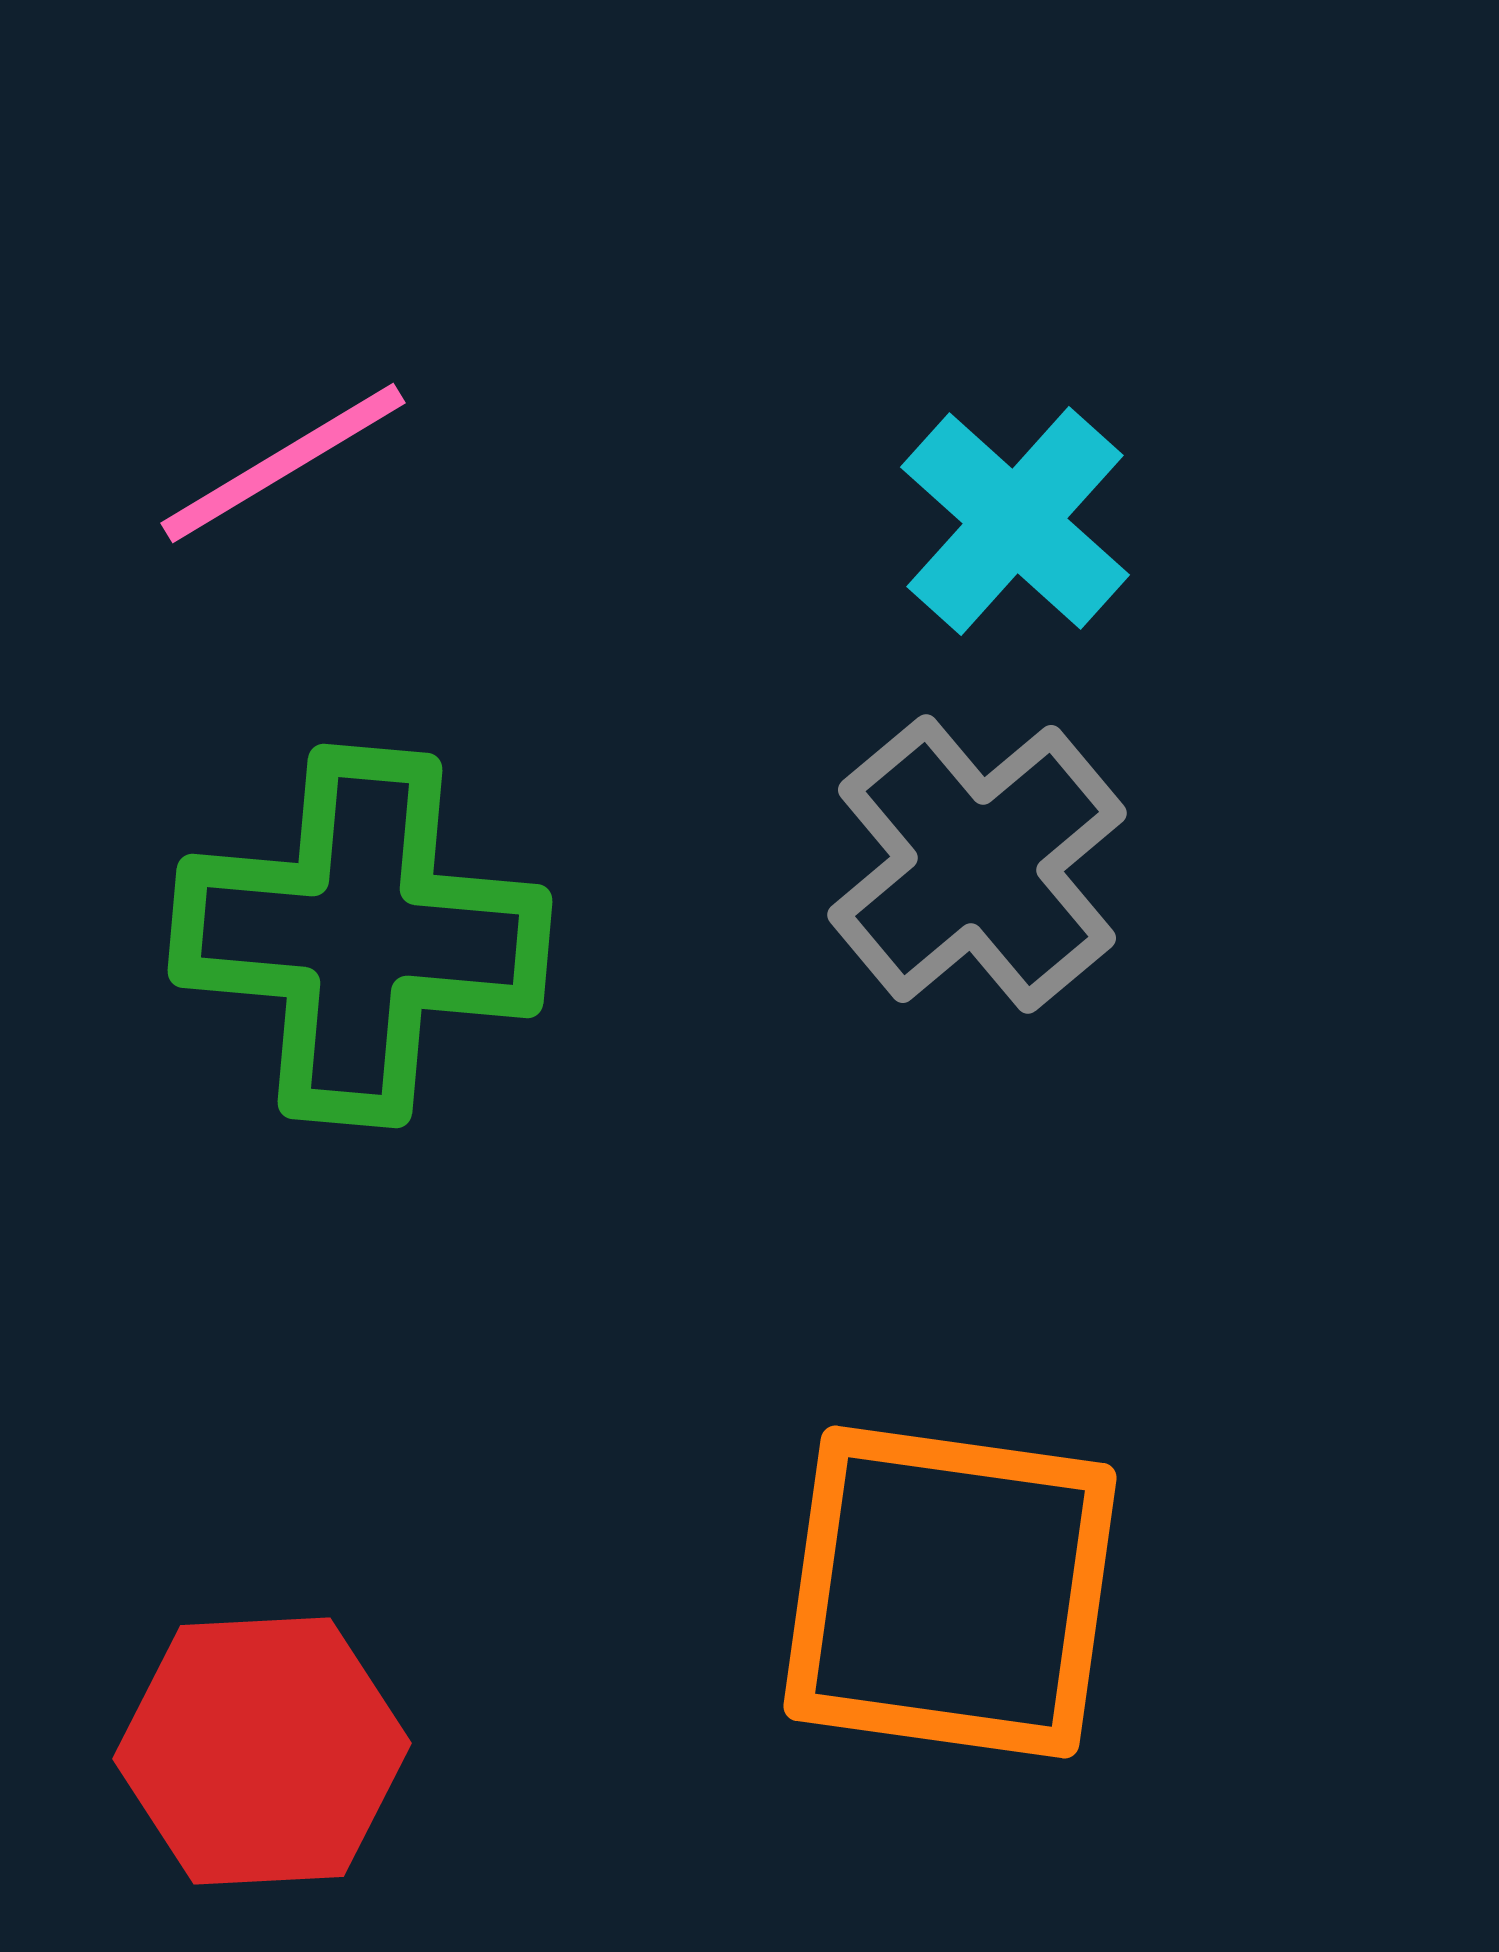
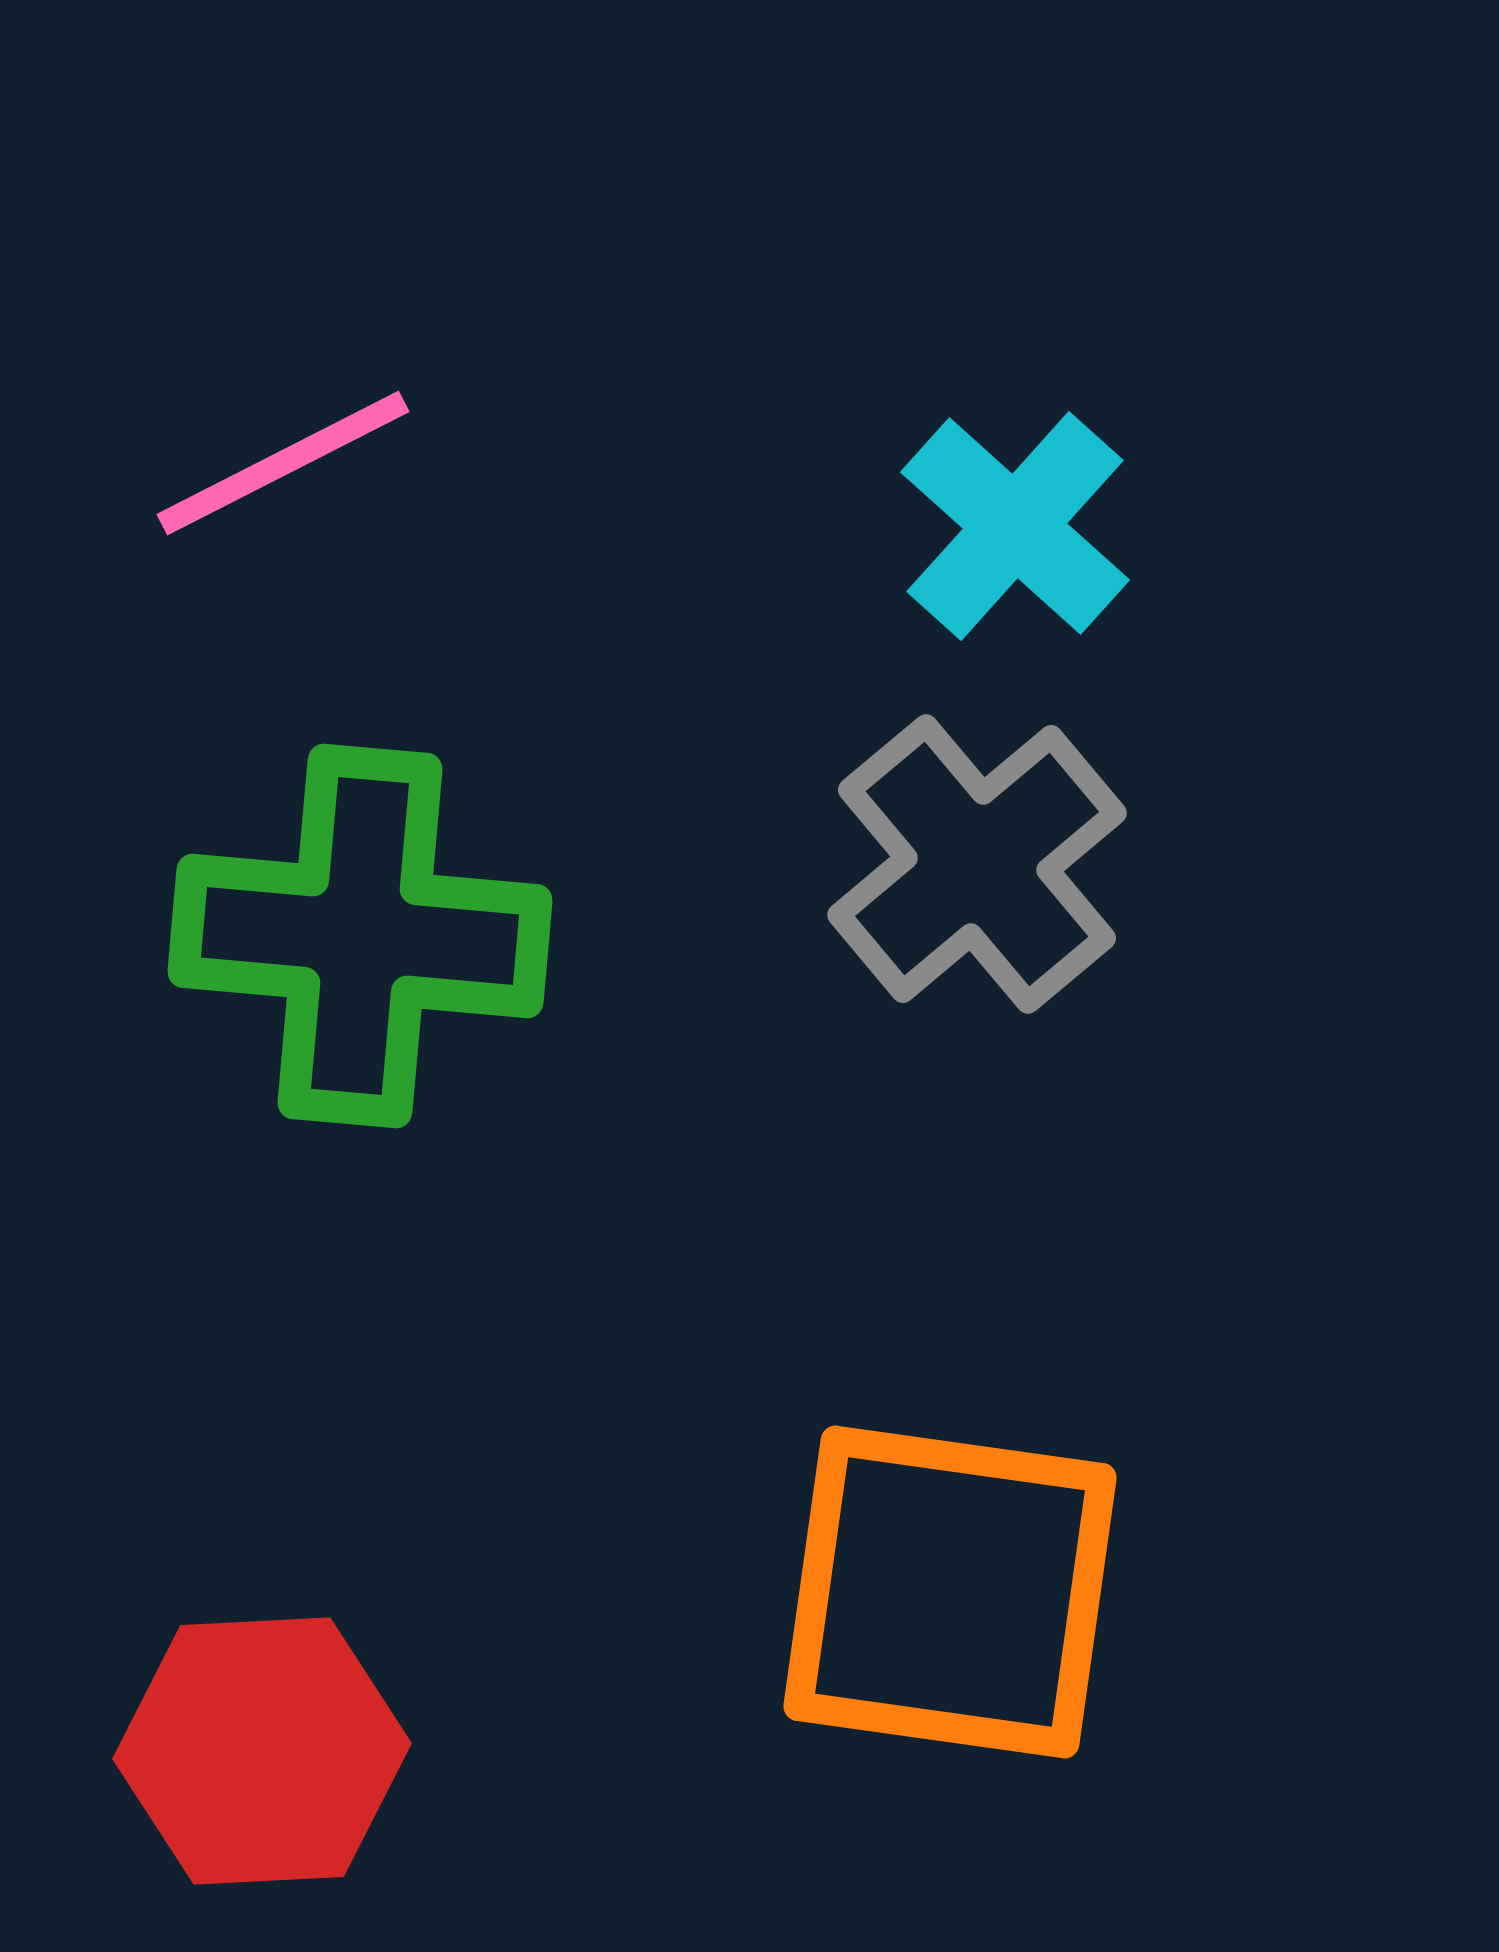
pink line: rotated 4 degrees clockwise
cyan cross: moved 5 px down
